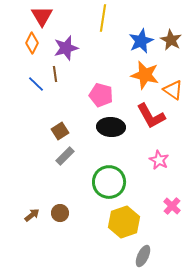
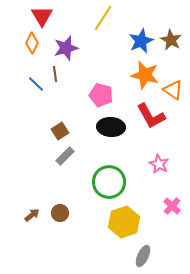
yellow line: rotated 24 degrees clockwise
pink star: moved 4 px down
